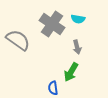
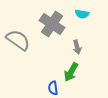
cyan semicircle: moved 4 px right, 5 px up
